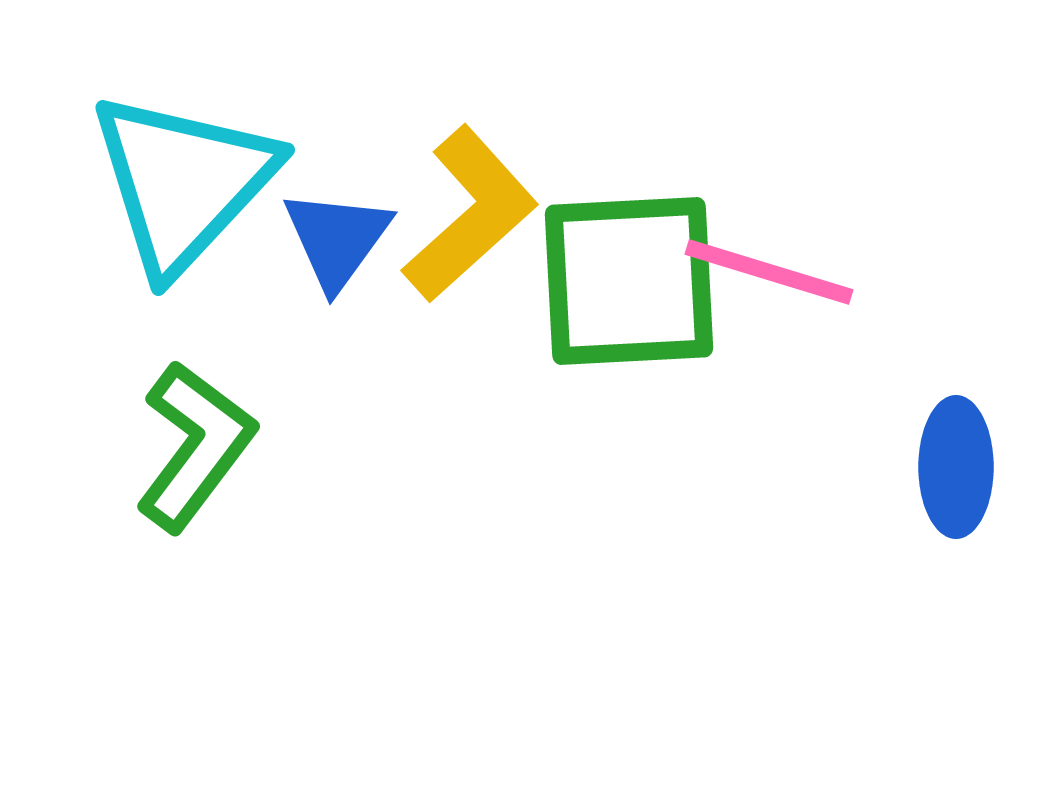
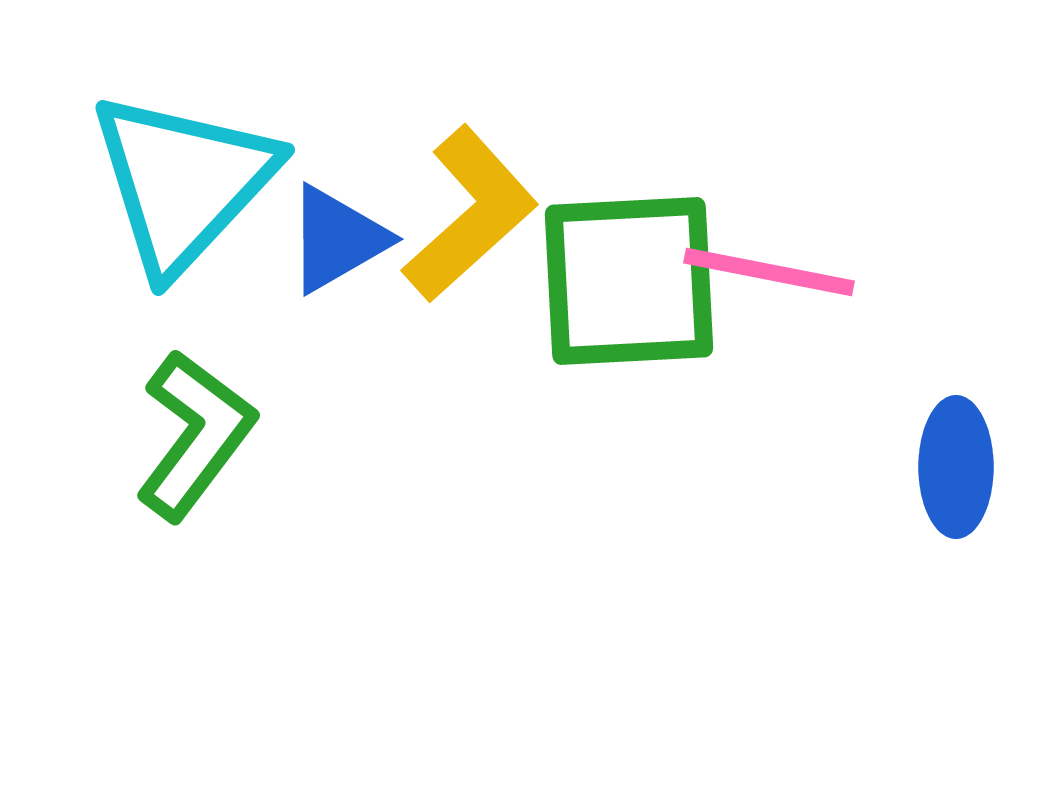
blue triangle: rotated 24 degrees clockwise
pink line: rotated 6 degrees counterclockwise
green L-shape: moved 11 px up
